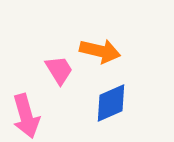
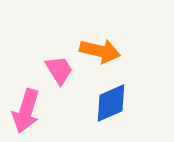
pink arrow: moved 5 px up; rotated 33 degrees clockwise
